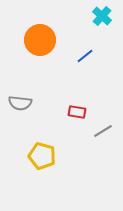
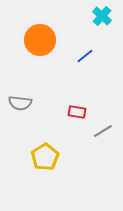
yellow pentagon: moved 3 px right, 1 px down; rotated 24 degrees clockwise
